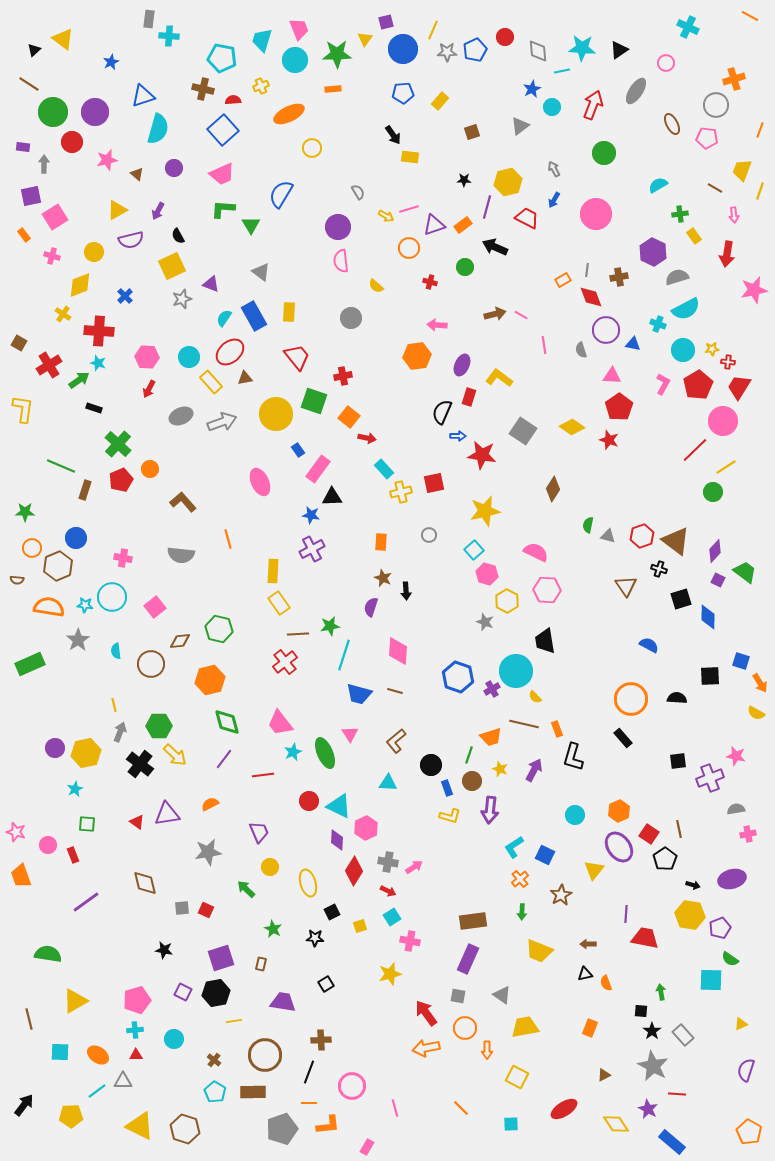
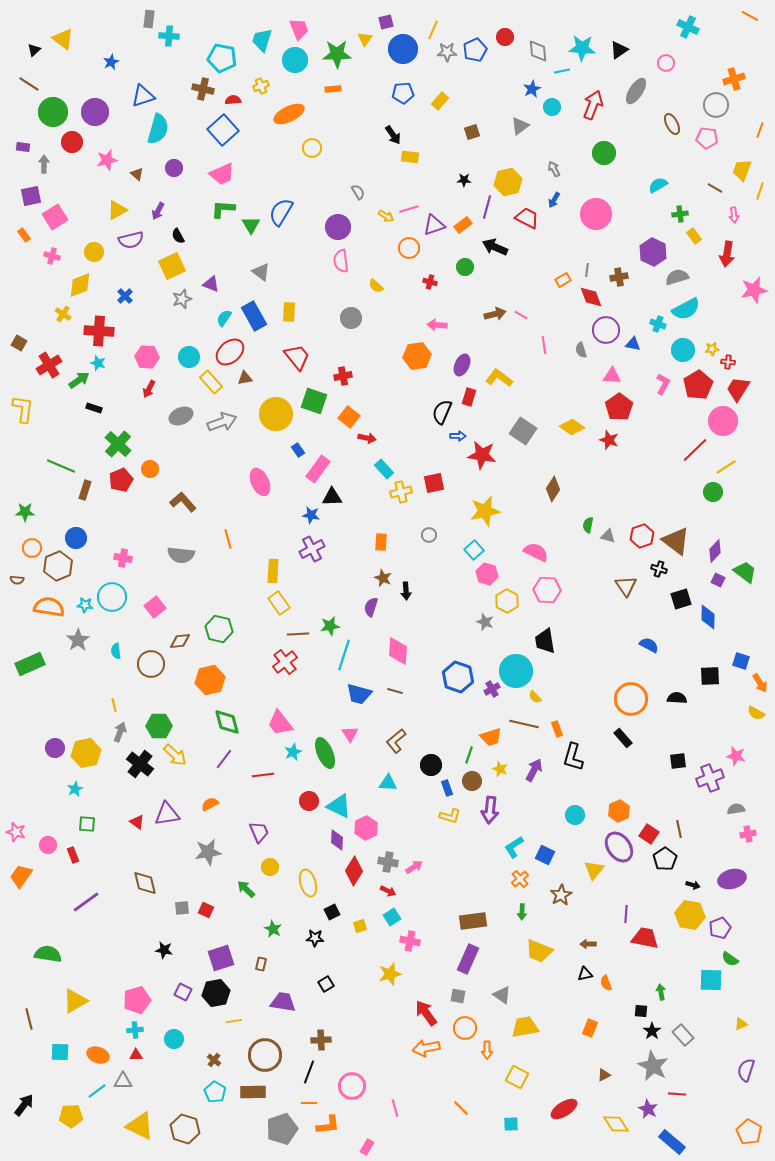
blue semicircle at (281, 194): moved 18 px down
red trapezoid at (739, 387): moved 1 px left, 2 px down
orange trapezoid at (21, 876): rotated 55 degrees clockwise
orange ellipse at (98, 1055): rotated 15 degrees counterclockwise
